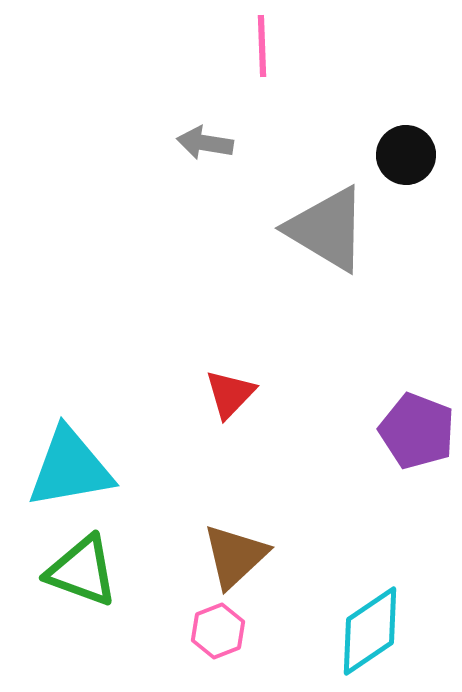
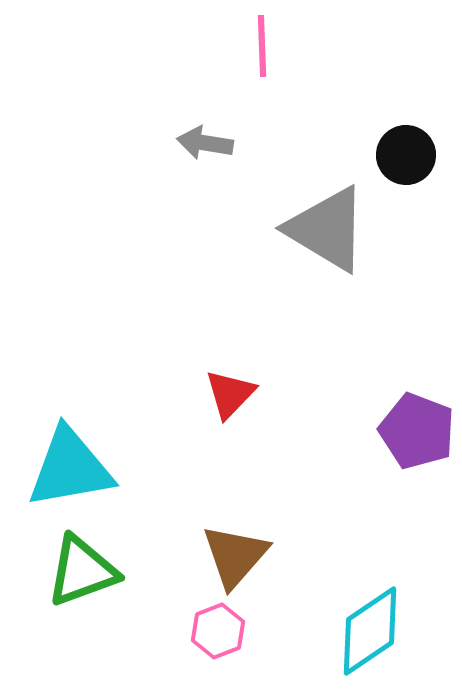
brown triangle: rotated 6 degrees counterclockwise
green triangle: rotated 40 degrees counterclockwise
